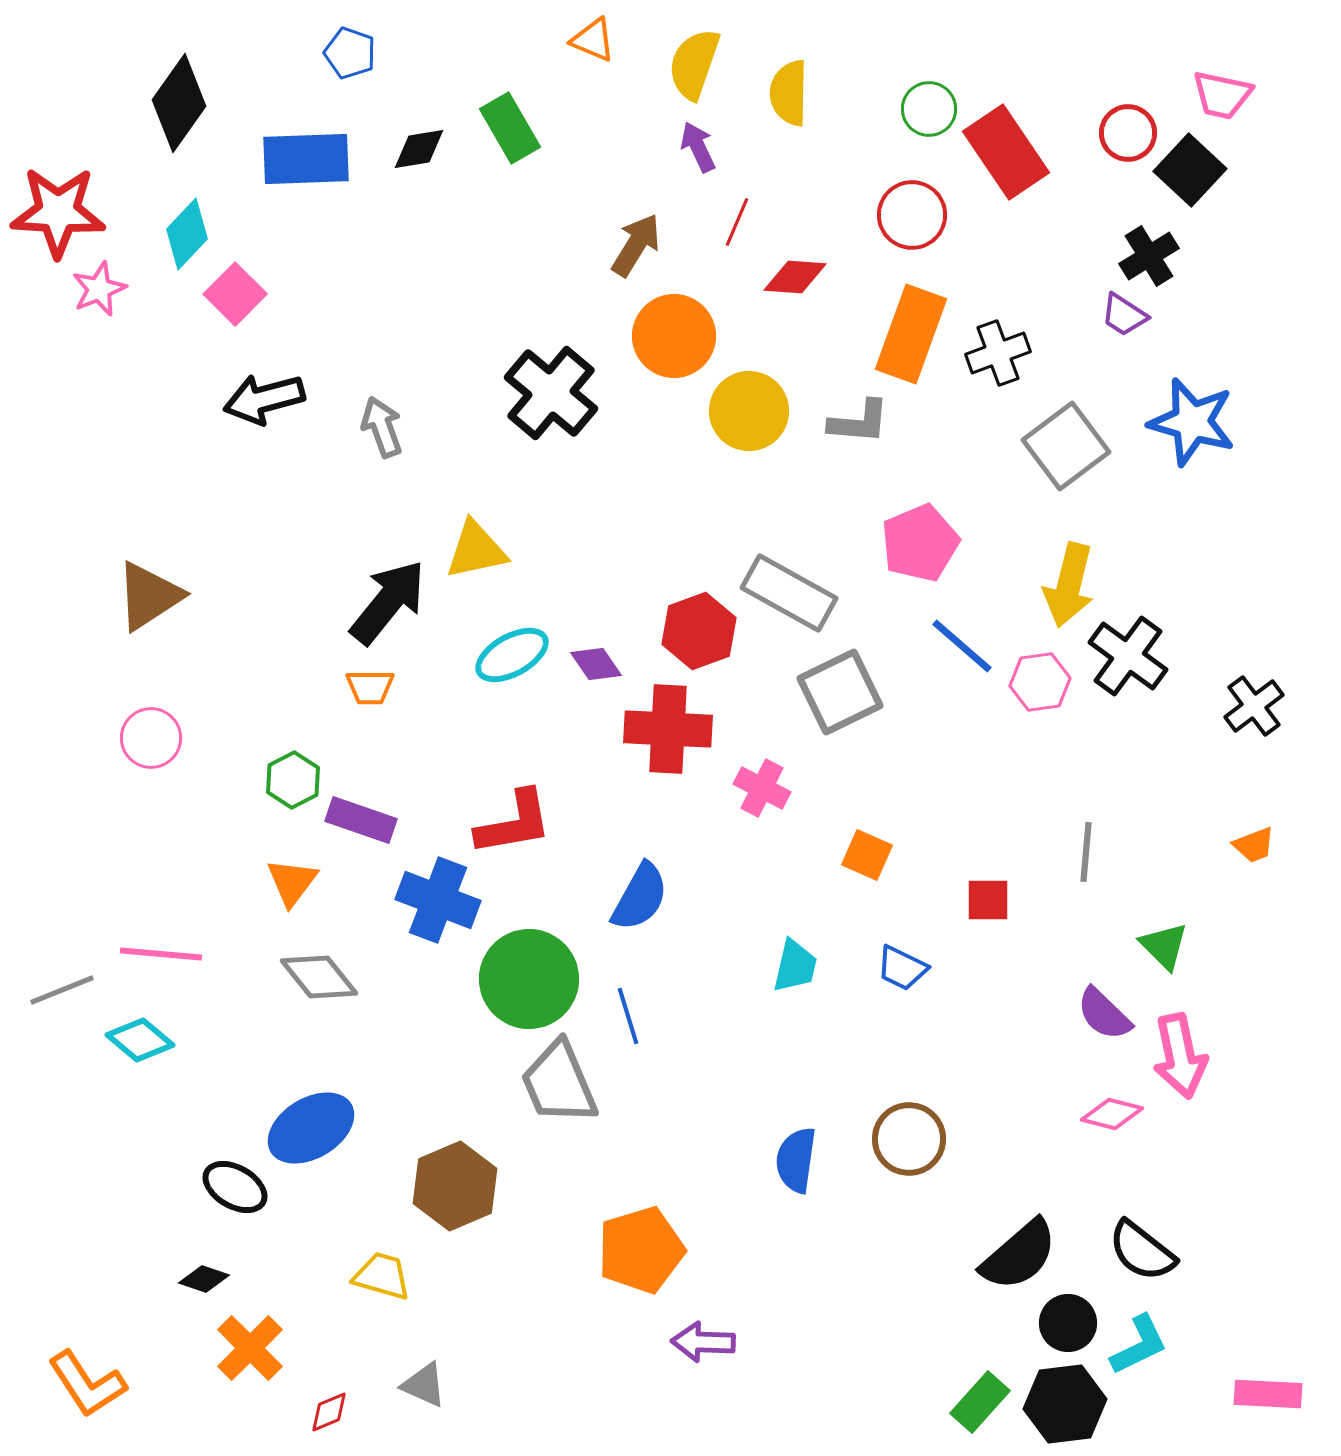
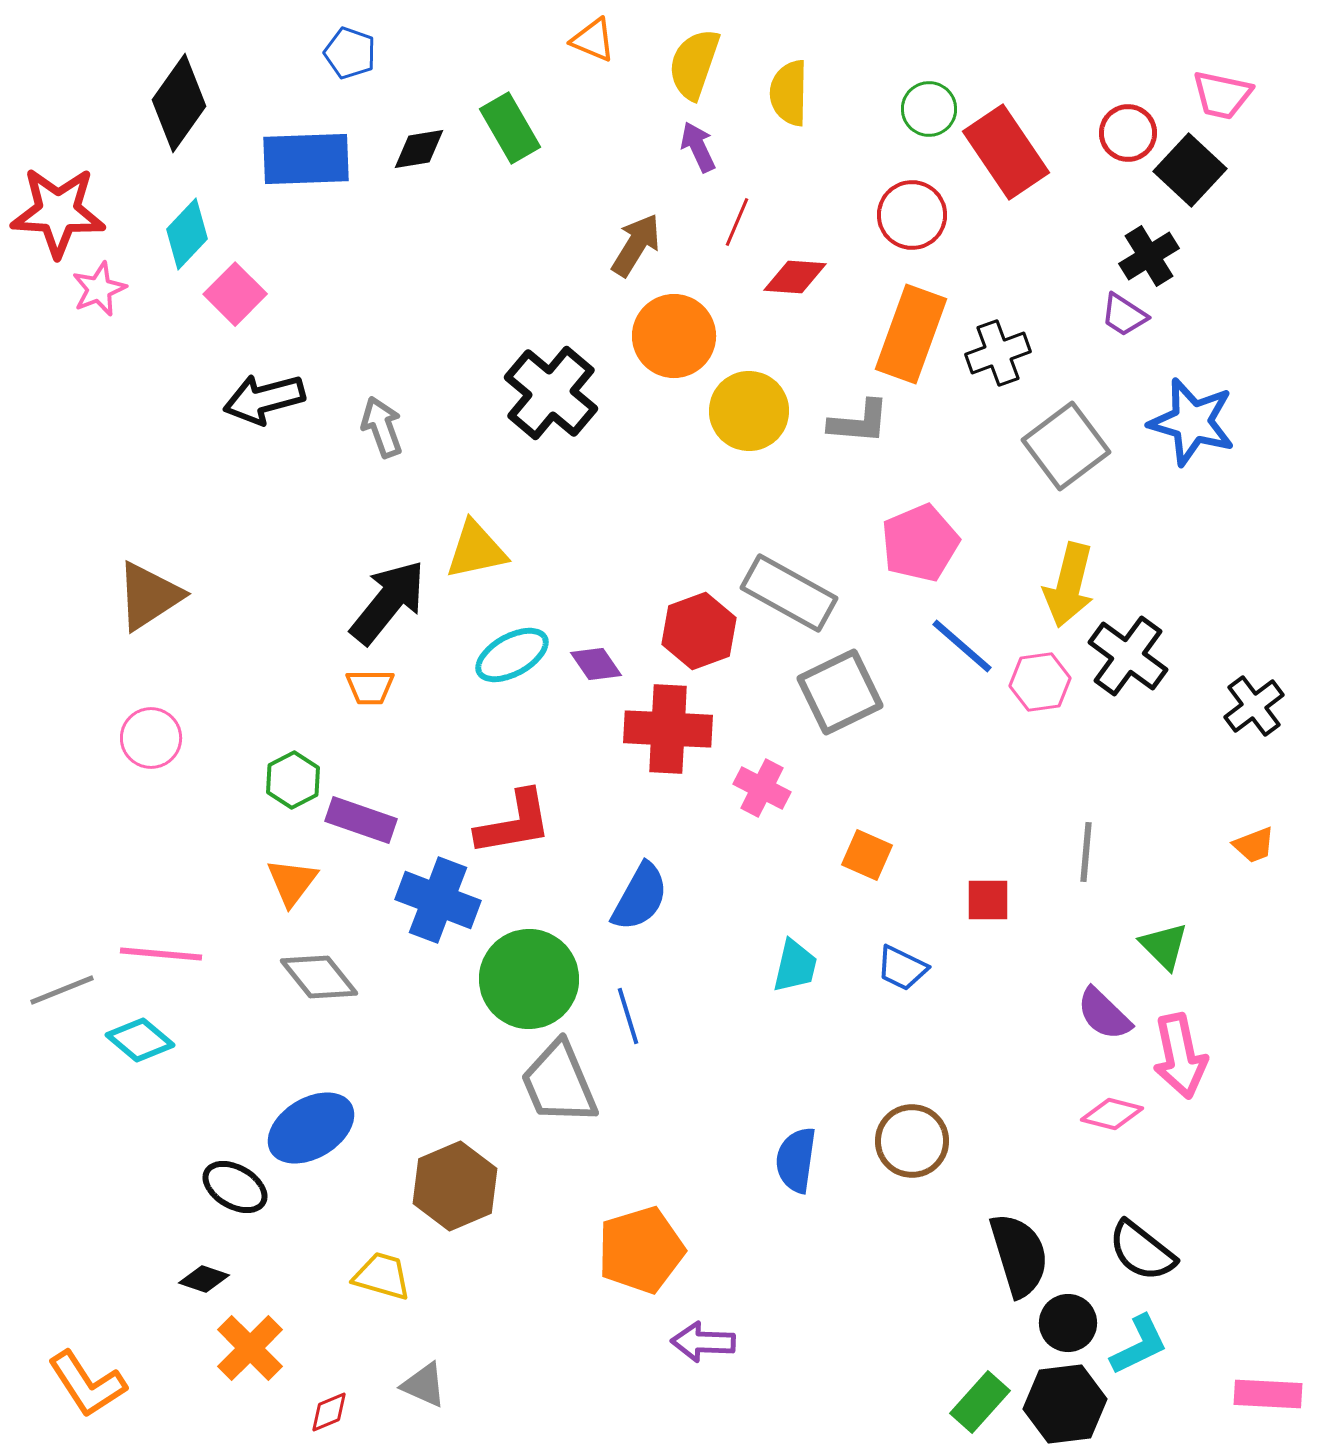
brown circle at (909, 1139): moved 3 px right, 2 px down
black semicircle at (1019, 1255): rotated 66 degrees counterclockwise
